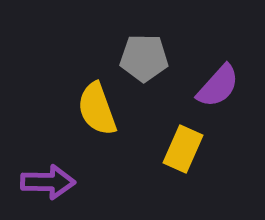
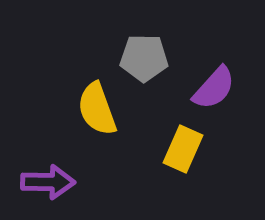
purple semicircle: moved 4 px left, 2 px down
